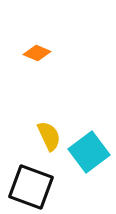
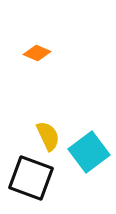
yellow semicircle: moved 1 px left
black square: moved 9 px up
